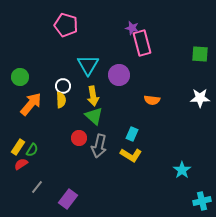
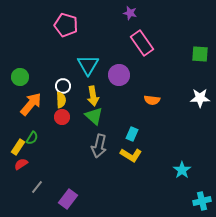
purple star: moved 2 px left, 15 px up
pink rectangle: rotated 20 degrees counterclockwise
red circle: moved 17 px left, 21 px up
green semicircle: moved 12 px up
